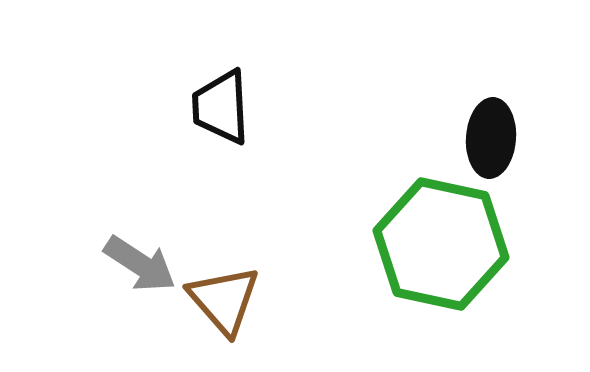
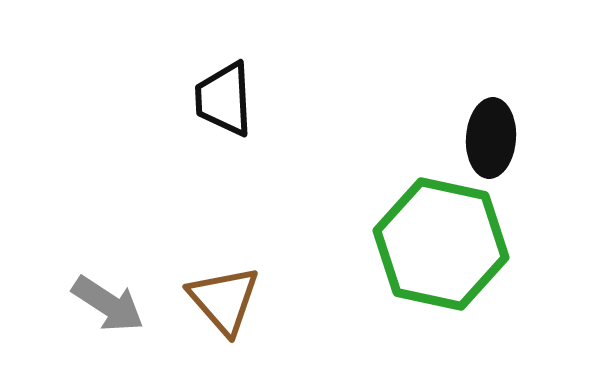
black trapezoid: moved 3 px right, 8 px up
gray arrow: moved 32 px left, 40 px down
